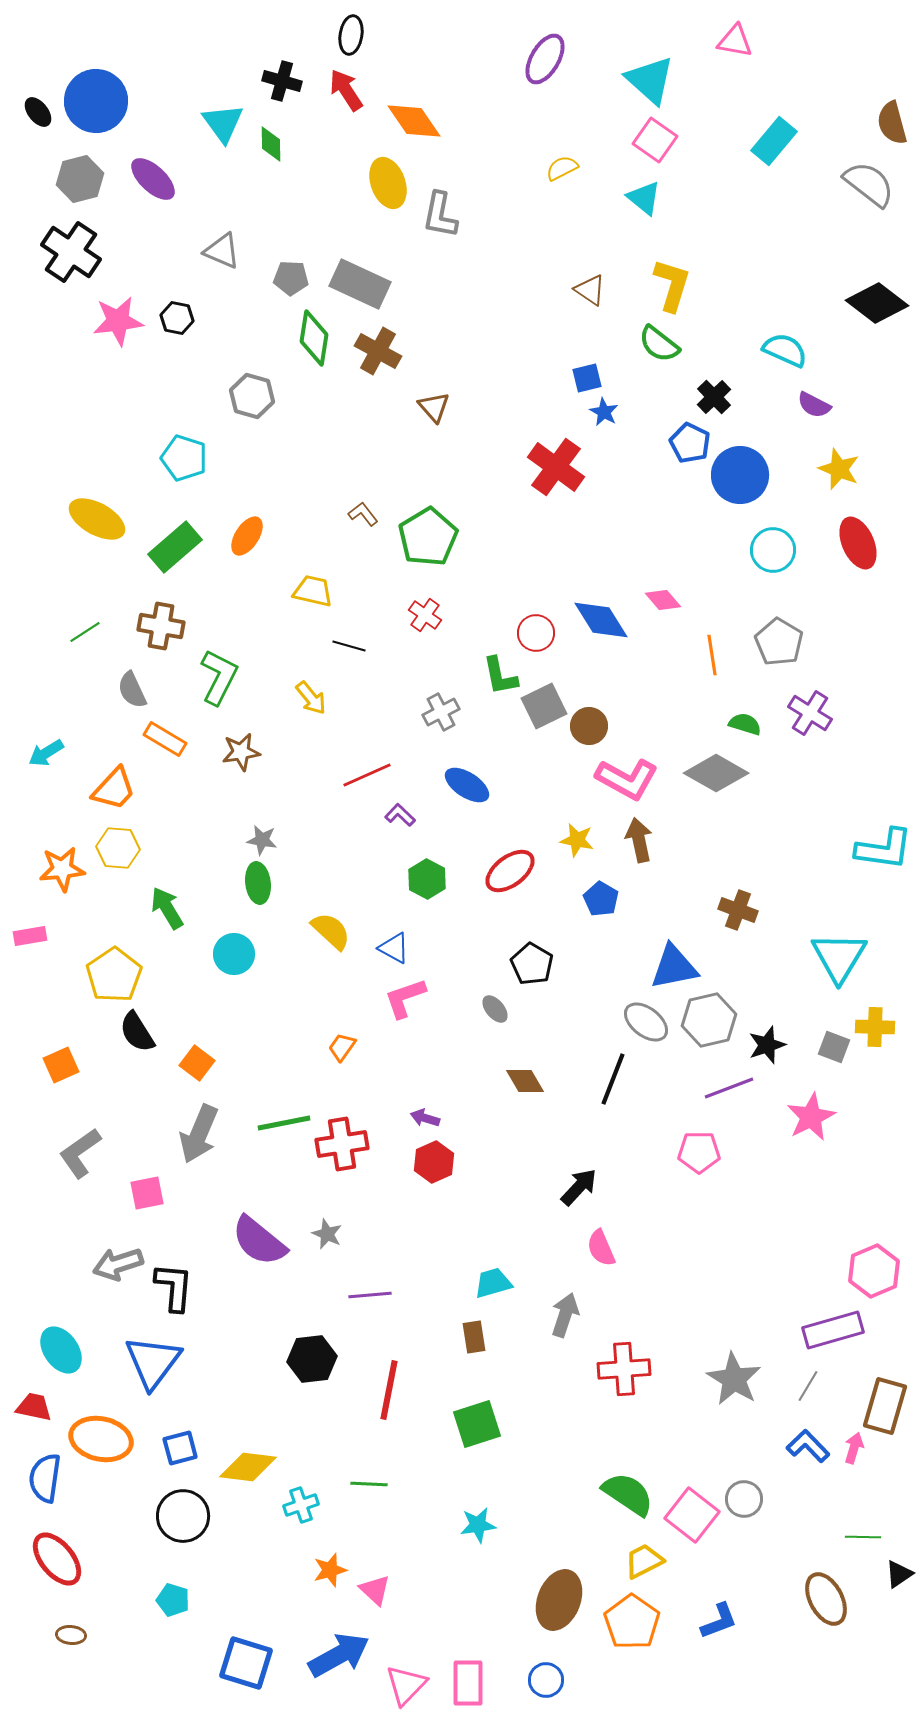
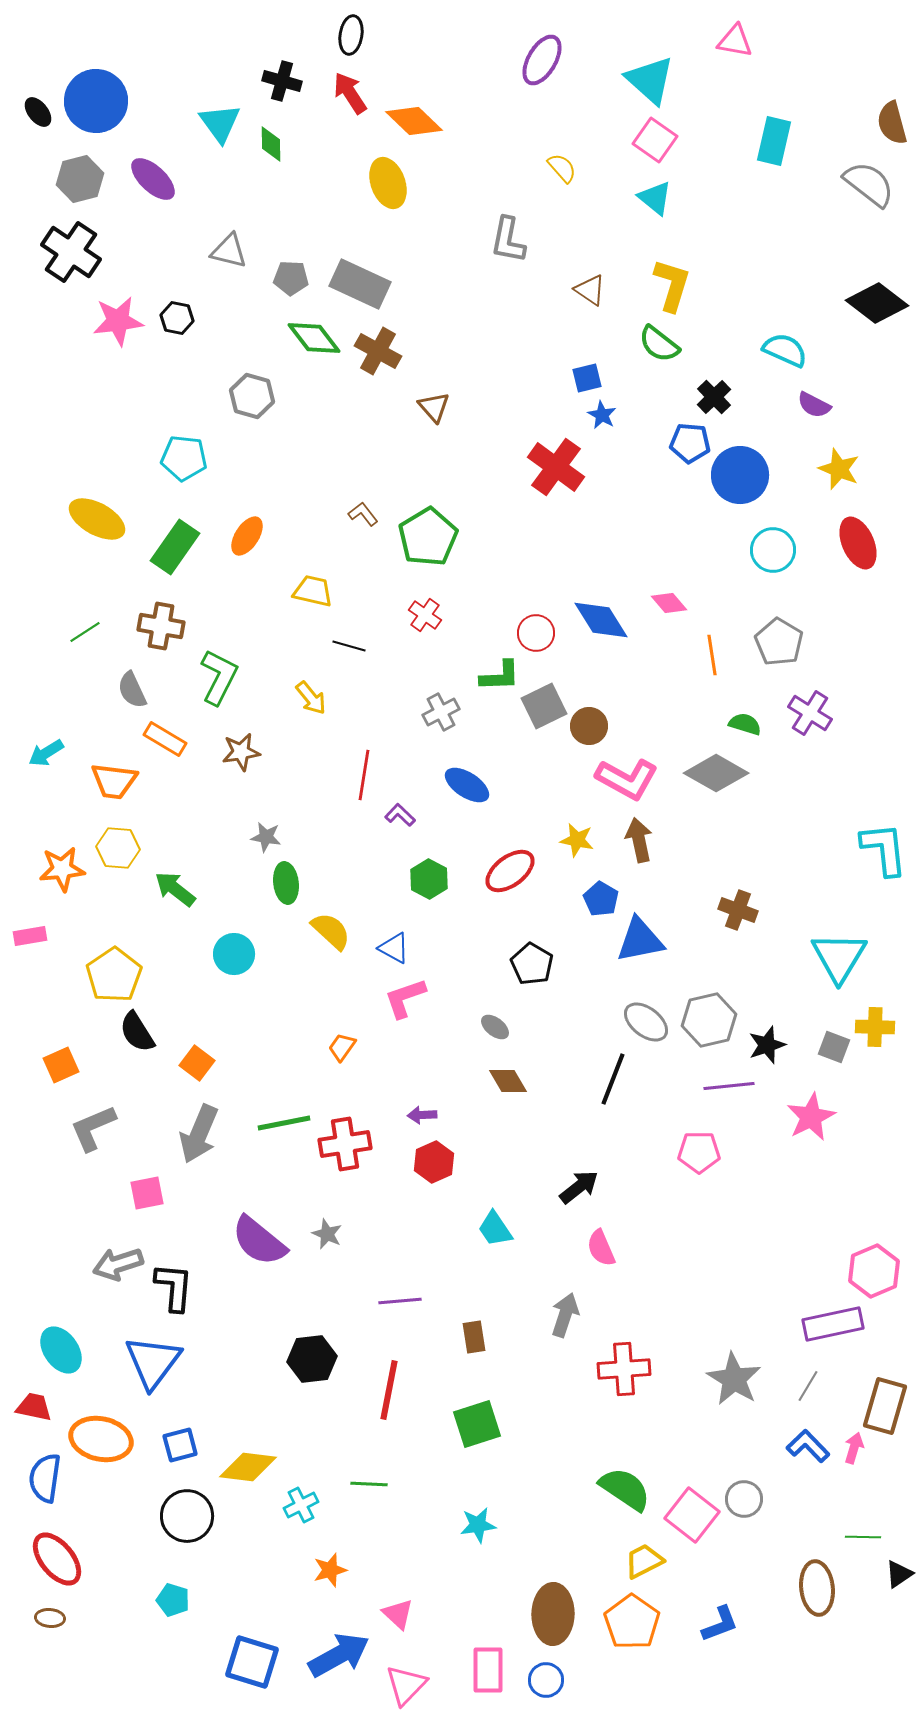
purple ellipse at (545, 59): moved 3 px left, 1 px down
red arrow at (346, 90): moved 4 px right, 3 px down
orange diamond at (414, 121): rotated 12 degrees counterclockwise
cyan triangle at (223, 123): moved 3 px left
cyan rectangle at (774, 141): rotated 27 degrees counterclockwise
yellow semicircle at (562, 168): rotated 76 degrees clockwise
cyan triangle at (644, 198): moved 11 px right
gray L-shape at (440, 215): moved 68 px right, 25 px down
gray triangle at (222, 251): moved 7 px right; rotated 9 degrees counterclockwise
green diamond at (314, 338): rotated 46 degrees counterclockwise
blue star at (604, 412): moved 2 px left, 3 px down
blue pentagon at (690, 443): rotated 21 degrees counterclockwise
cyan pentagon at (184, 458): rotated 12 degrees counterclockwise
green rectangle at (175, 547): rotated 14 degrees counterclockwise
pink diamond at (663, 600): moved 6 px right, 3 px down
green L-shape at (500, 676): rotated 81 degrees counterclockwise
red line at (367, 775): moved 3 px left; rotated 57 degrees counterclockwise
orange trapezoid at (114, 789): moved 8 px up; rotated 54 degrees clockwise
gray star at (262, 840): moved 4 px right, 3 px up
cyan L-shape at (884, 849): rotated 104 degrees counterclockwise
green hexagon at (427, 879): moved 2 px right
green ellipse at (258, 883): moved 28 px right
green arrow at (167, 908): moved 8 px right, 19 px up; rotated 21 degrees counterclockwise
blue triangle at (674, 967): moved 34 px left, 27 px up
gray ellipse at (495, 1009): moved 18 px down; rotated 12 degrees counterclockwise
brown diamond at (525, 1081): moved 17 px left
purple line at (729, 1088): moved 2 px up; rotated 15 degrees clockwise
purple arrow at (425, 1118): moved 3 px left, 3 px up; rotated 20 degrees counterclockwise
red cross at (342, 1144): moved 3 px right
gray L-shape at (80, 1153): moved 13 px right, 25 px up; rotated 12 degrees clockwise
black arrow at (579, 1187): rotated 9 degrees clockwise
cyan trapezoid at (493, 1283): moved 2 px right, 54 px up; rotated 108 degrees counterclockwise
purple line at (370, 1295): moved 30 px right, 6 px down
purple rectangle at (833, 1330): moved 6 px up; rotated 4 degrees clockwise
blue square at (180, 1448): moved 3 px up
green semicircle at (628, 1494): moved 3 px left, 5 px up
cyan cross at (301, 1505): rotated 8 degrees counterclockwise
black circle at (183, 1516): moved 4 px right
pink triangle at (375, 1590): moved 23 px right, 24 px down
brown ellipse at (826, 1599): moved 9 px left, 11 px up; rotated 22 degrees clockwise
brown ellipse at (559, 1600): moved 6 px left, 14 px down; rotated 20 degrees counterclockwise
blue L-shape at (719, 1621): moved 1 px right, 3 px down
brown ellipse at (71, 1635): moved 21 px left, 17 px up
blue square at (246, 1663): moved 6 px right, 1 px up
pink rectangle at (468, 1683): moved 20 px right, 13 px up
